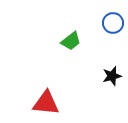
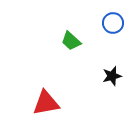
green trapezoid: rotated 80 degrees clockwise
red triangle: rotated 16 degrees counterclockwise
